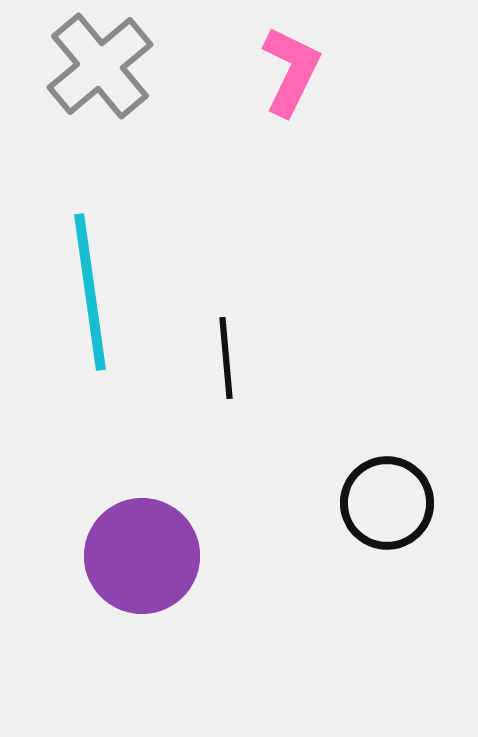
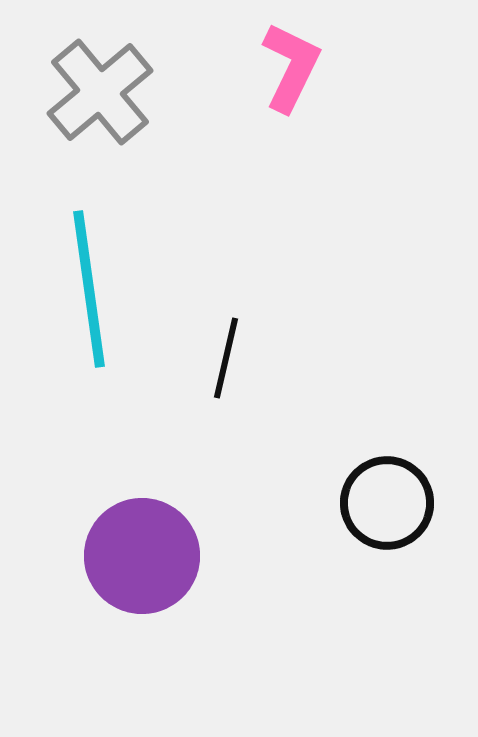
gray cross: moved 26 px down
pink L-shape: moved 4 px up
cyan line: moved 1 px left, 3 px up
black line: rotated 18 degrees clockwise
